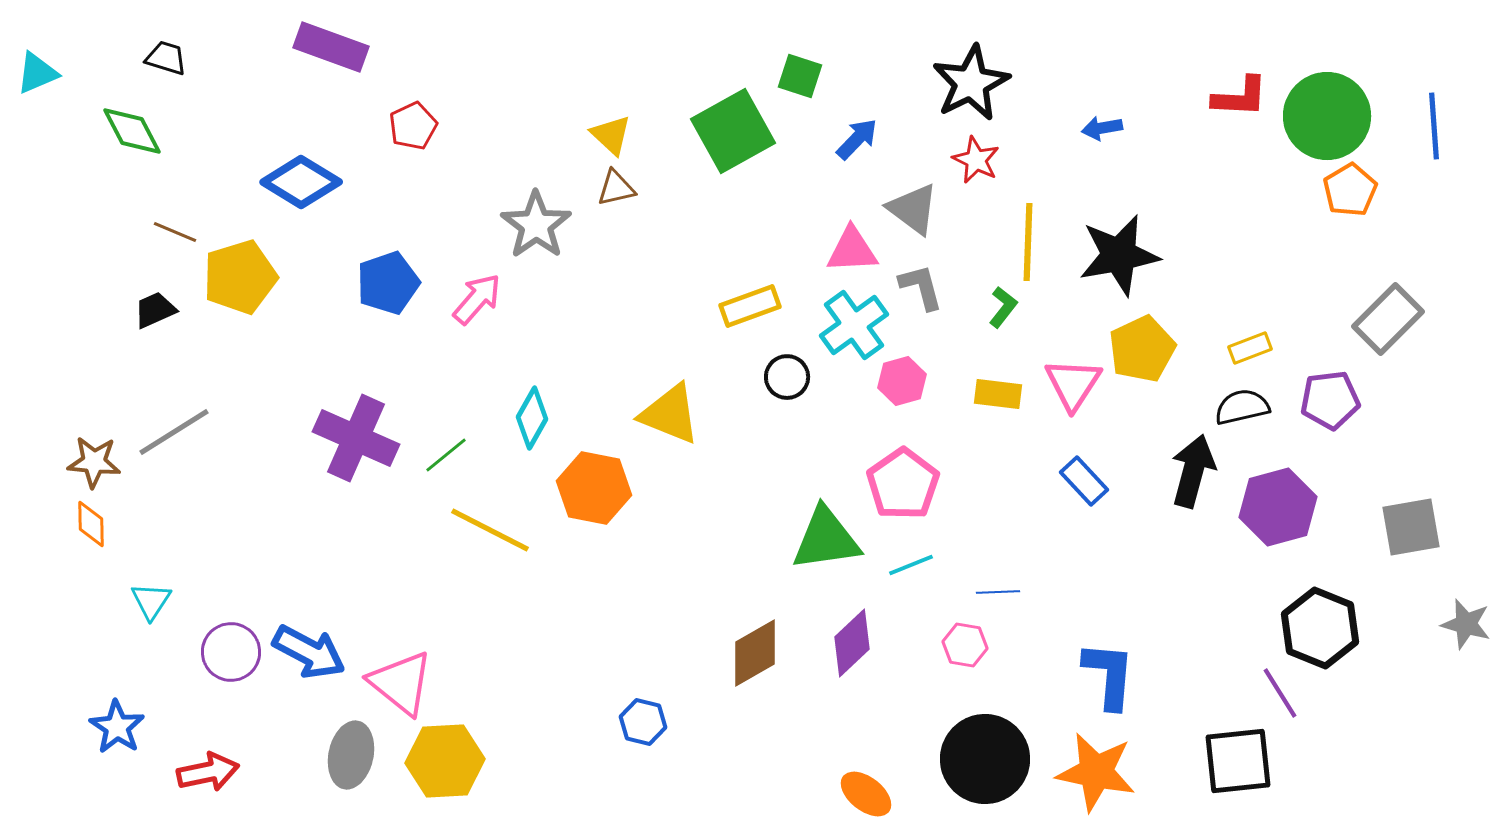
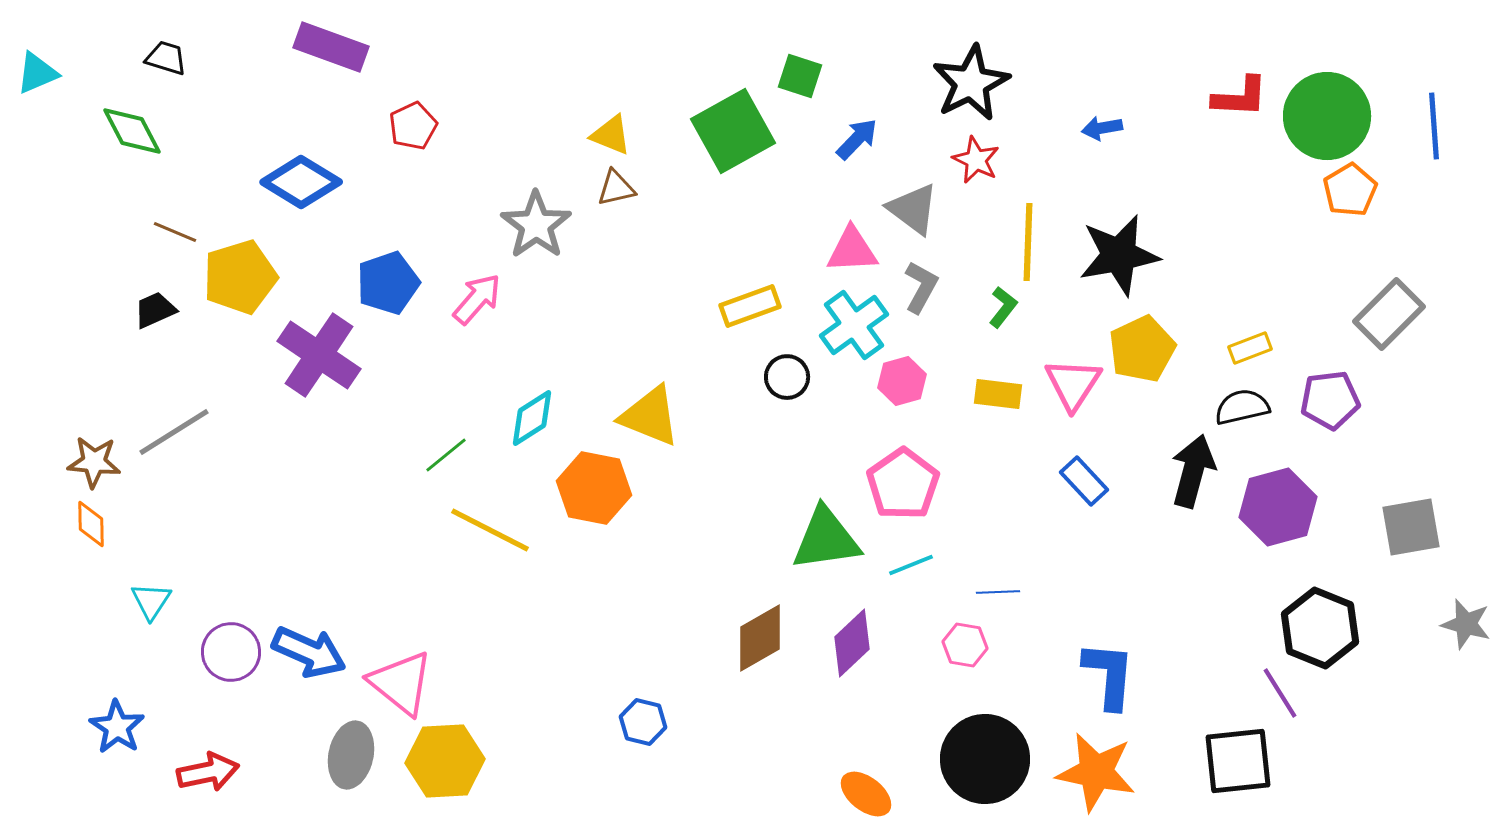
yellow triangle at (611, 135): rotated 21 degrees counterclockwise
gray L-shape at (921, 287): rotated 44 degrees clockwise
gray rectangle at (1388, 319): moved 1 px right, 5 px up
yellow triangle at (670, 414): moved 20 px left, 2 px down
cyan diamond at (532, 418): rotated 28 degrees clockwise
purple cross at (356, 438): moved 37 px left, 83 px up; rotated 10 degrees clockwise
blue arrow at (309, 652): rotated 4 degrees counterclockwise
brown diamond at (755, 653): moved 5 px right, 15 px up
